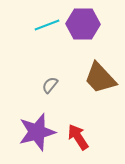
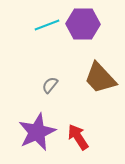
purple star: rotated 9 degrees counterclockwise
